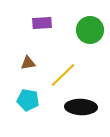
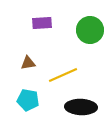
yellow line: rotated 20 degrees clockwise
